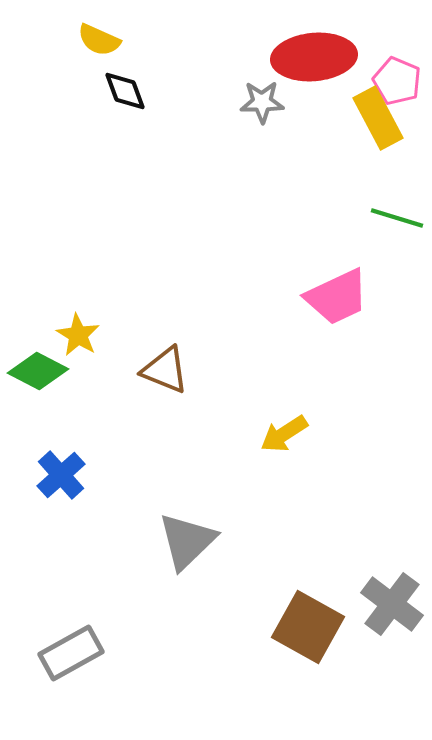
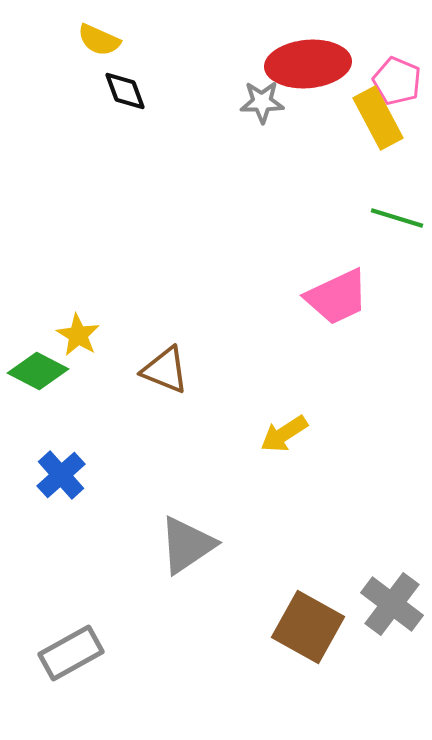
red ellipse: moved 6 px left, 7 px down
gray triangle: moved 4 px down; rotated 10 degrees clockwise
